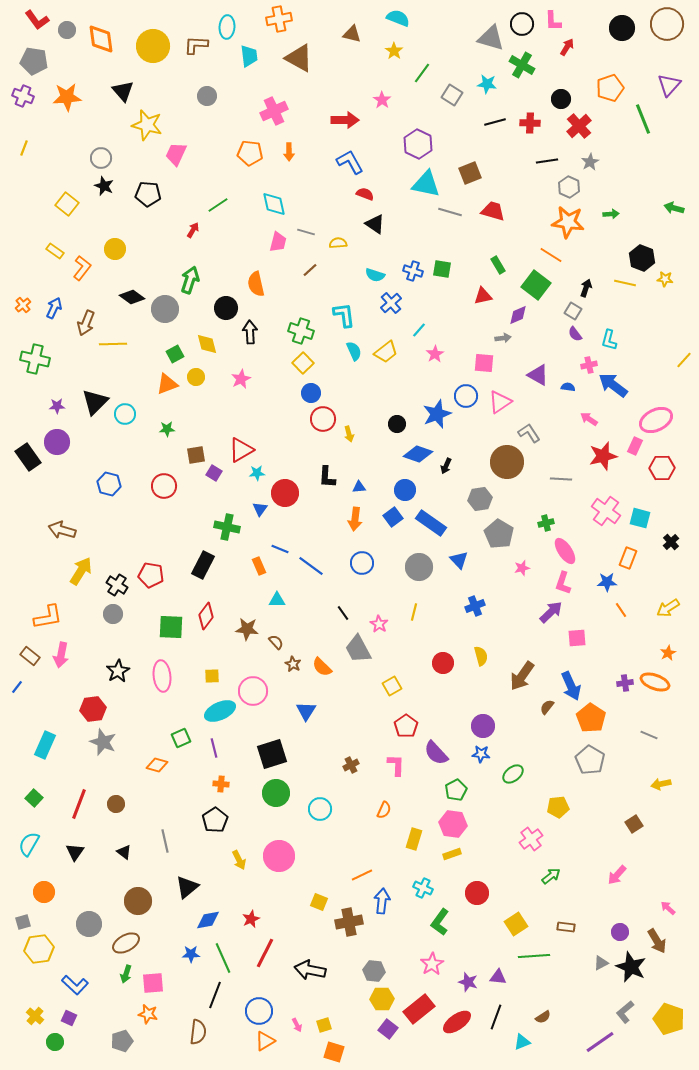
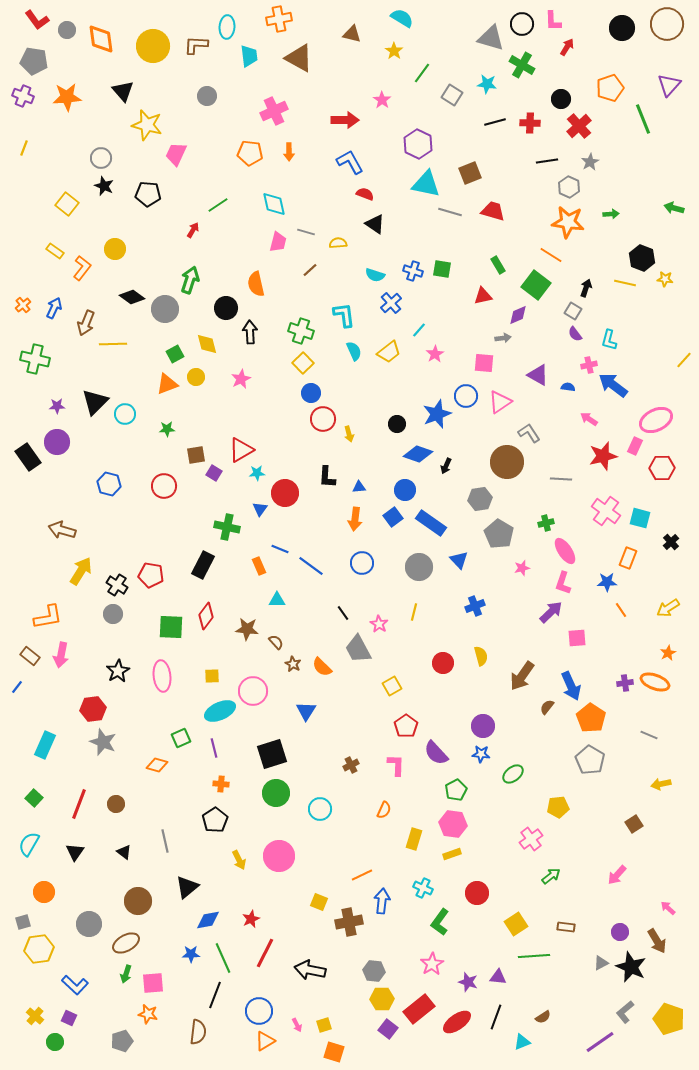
cyan semicircle at (398, 18): moved 4 px right; rotated 10 degrees clockwise
yellow trapezoid at (386, 352): moved 3 px right
